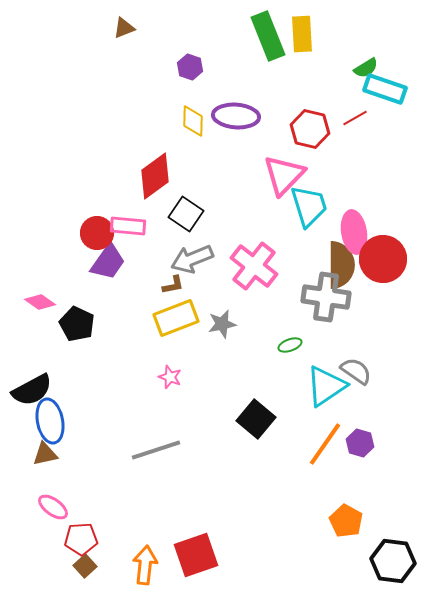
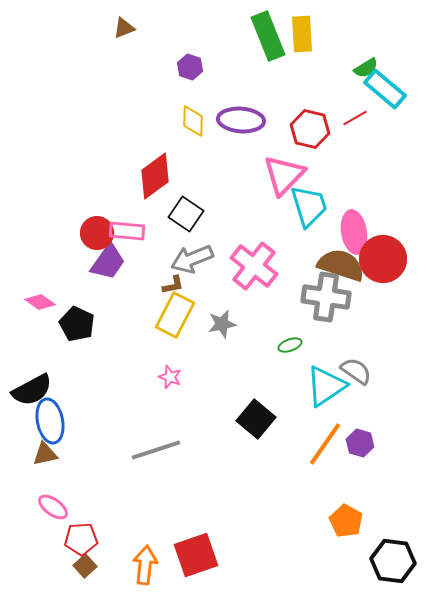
cyan rectangle at (385, 89): rotated 21 degrees clockwise
purple ellipse at (236, 116): moved 5 px right, 4 px down
pink rectangle at (128, 226): moved 1 px left, 5 px down
brown semicircle at (341, 265): rotated 72 degrees counterclockwise
yellow rectangle at (176, 318): moved 1 px left, 3 px up; rotated 42 degrees counterclockwise
